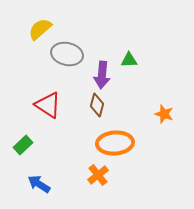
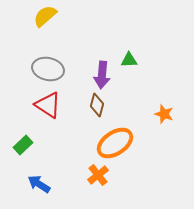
yellow semicircle: moved 5 px right, 13 px up
gray ellipse: moved 19 px left, 15 px down
orange ellipse: rotated 30 degrees counterclockwise
